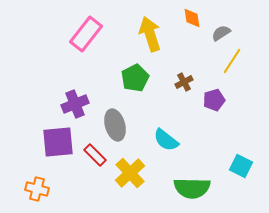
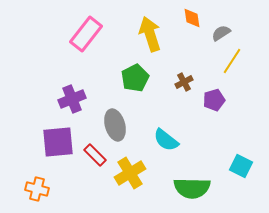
purple cross: moved 3 px left, 5 px up
yellow cross: rotated 12 degrees clockwise
